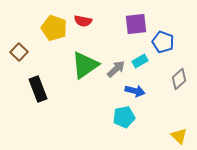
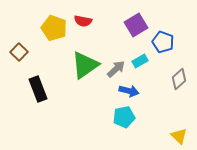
purple square: moved 1 px down; rotated 25 degrees counterclockwise
blue arrow: moved 6 px left
